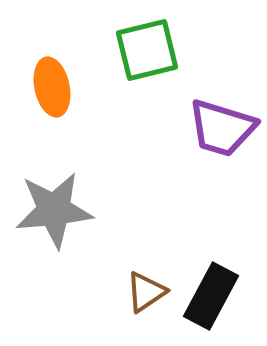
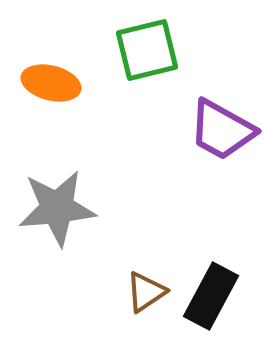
orange ellipse: moved 1 px left, 4 px up; rotated 64 degrees counterclockwise
purple trapezoid: moved 2 px down; rotated 12 degrees clockwise
gray star: moved 3 px right, 2 px up
